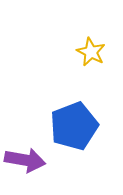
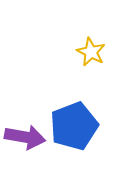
purple arrow: moved 23 px up
